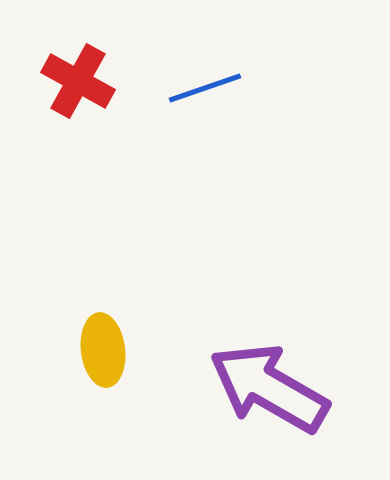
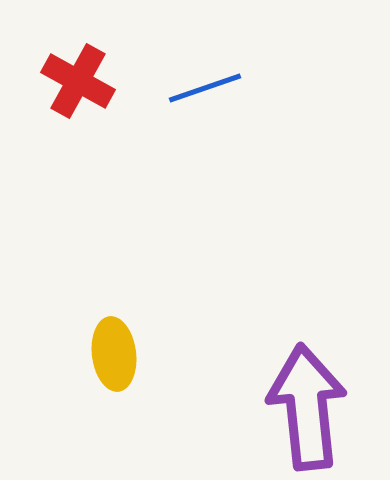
yellow ellipse: moved 11 px right, 4 px down
purple arrow: moved 38 px right, 19 px down; rotated 54 degrees clockwise
